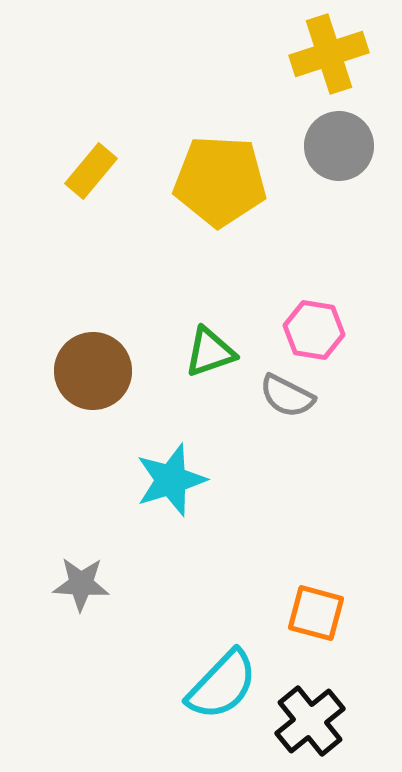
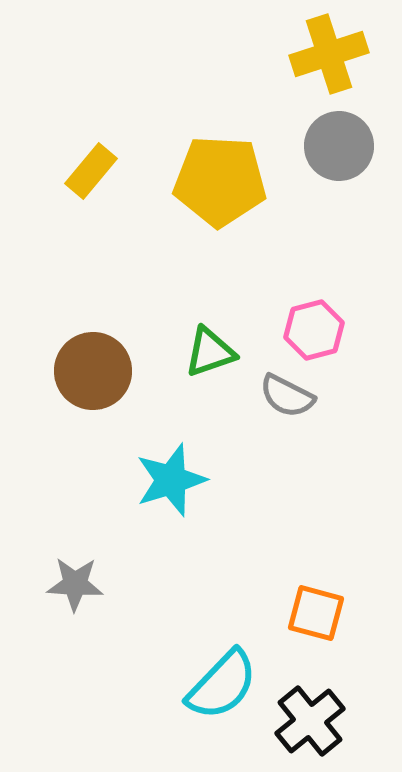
pink hexagon: rotated 24 degrees counterclockwise
gray star: moved 6 px left
